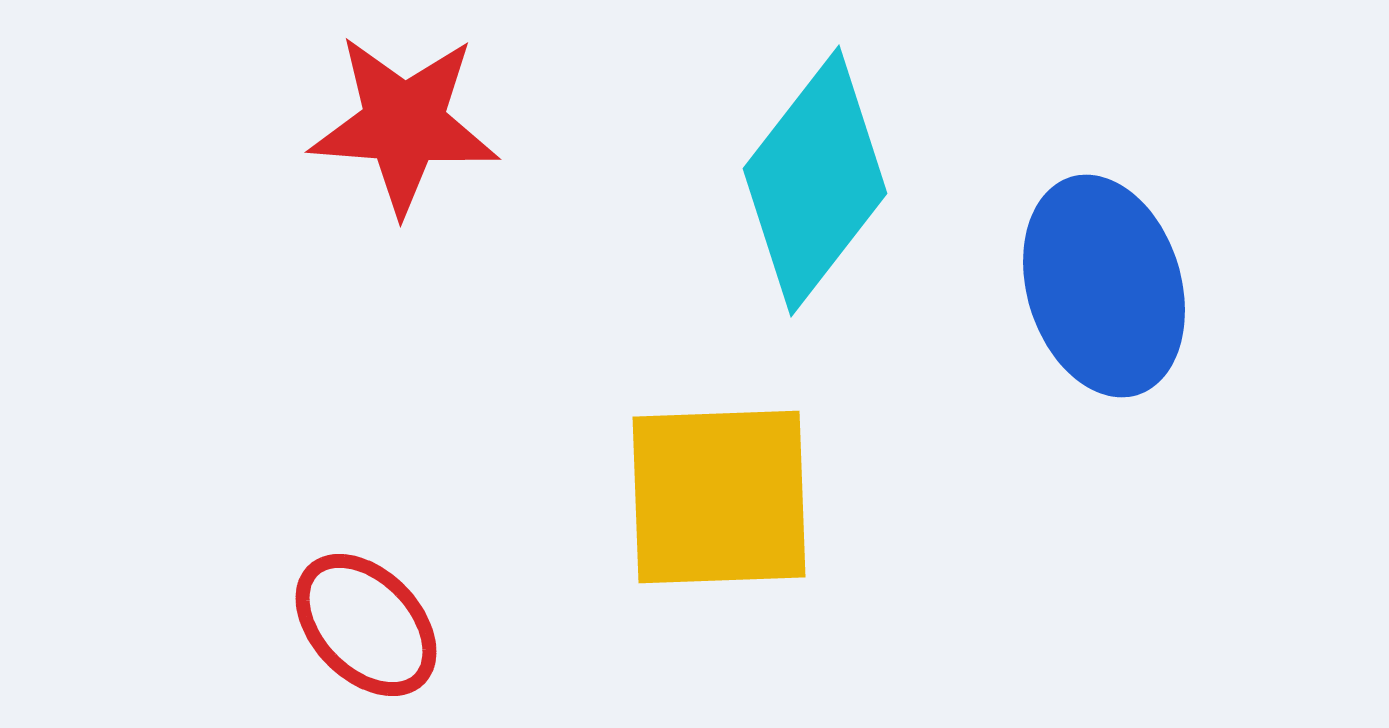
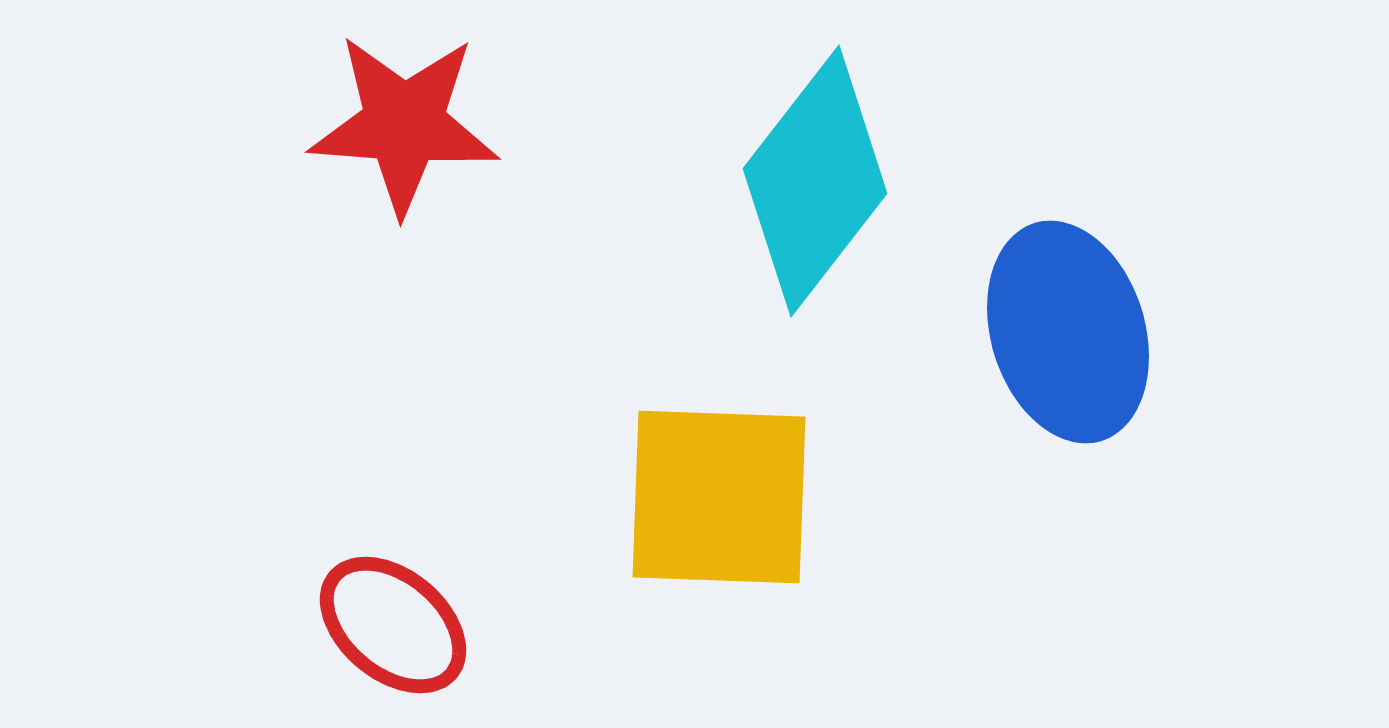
blue ellipse: moved 36 px left, 46 px down
yellow square: rotated 4 degrees clockwise
red ellipse: moved 27 px right; rotated 6 degrees counterclockwise
